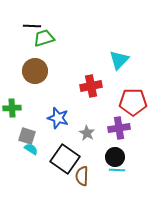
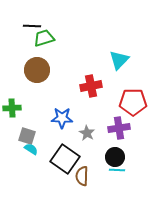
brown circle: moved 2 px right, 1 px up
blue star: moved 4 px right; rotated 15 degrees counterclockwise
